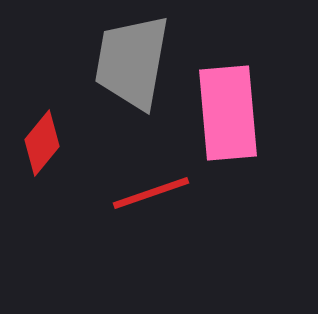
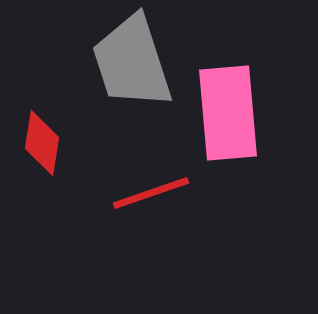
gray trapezoid: rotated 28 degrees counterclockwise
red diamond: rotated 30 degrees counterclockwise
